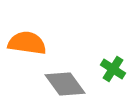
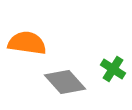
gray diamond: moved 2 px up; rotated 6 degrees counterclockwise
